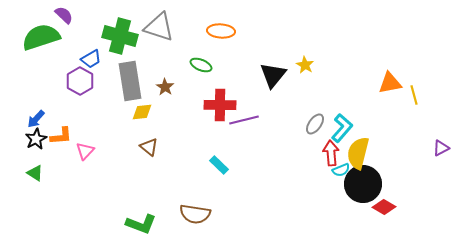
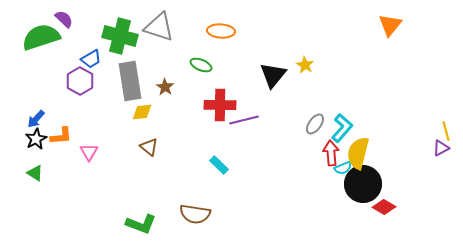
purple semicircle: moved 4 px down
orange triangle: moved 58 px up; rotated 40 degrees counterclockwise
yellow line: moved 32 px right, 36 px down
pink triangle: moved 4 px right, 1 px down; rotated 12 degrees counterclockwise
cyan semicircle: moved 2 px right, 2 px up
